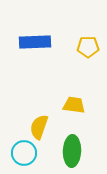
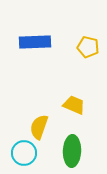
yellow pentagon: rotated 15 degrees clockwise
yellow trapezoid: rotated 15 degrees clockwise
